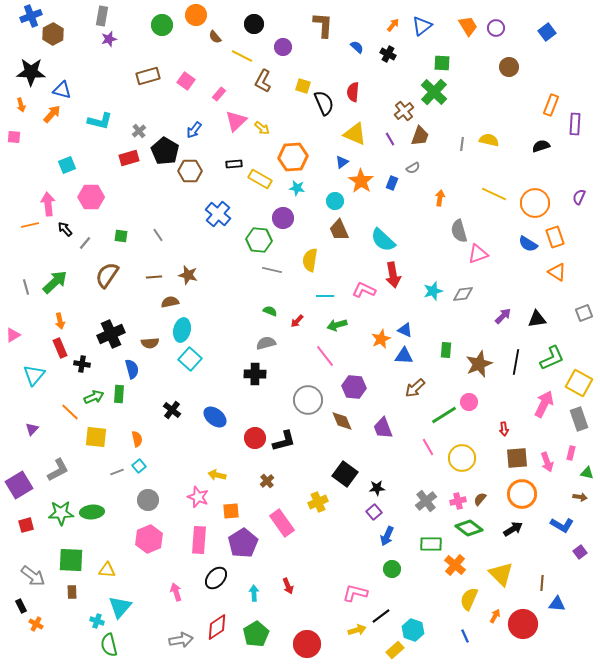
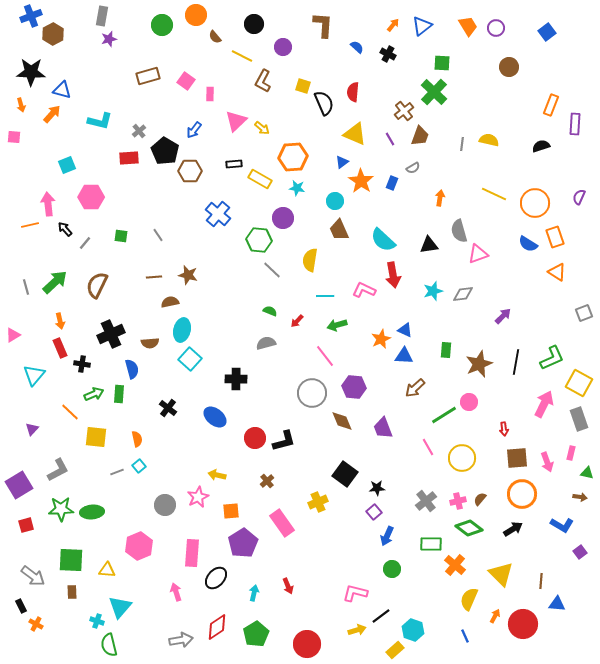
pink rectangle at (219, 94): moved 9 px left; rotated 40 degrees counterclockwise
red rectangle at (129, 158): rotated 12 degrees clockwise
gray line at (272, 270): rotated 30 degrees clockwise
brown semicircle at (107, 275): moved 10 px left, 10 px down; rotated 8 degrees counterclockwise
black triangle at (537, 319): moved 108 px left, 74 px up
black cross at (255, 374): moved 19 px left, 5 px down
green arrow at (94, 397): moved 3 px up
gray circle at (308, 400): moved 4 px right, 7 px up
black cross at (172, 410): moved 4 px left, 2 px up
pink star at (198, 497): rotated 25 degrees clockwise
gray circle at (148, 500): moved 17 px right, 5 px down
green star at (61, 513): moved 4 px up
pink hexagon at (149, 539): moved 10 px left, 7 px down
pink rectangle at (199, 540): moved 7 px left, 13 px down
brown line at (542, 583): moved 1 px left, 2 px up
cyan arrow at (254, 593): rotated 14 degrees clockwise
